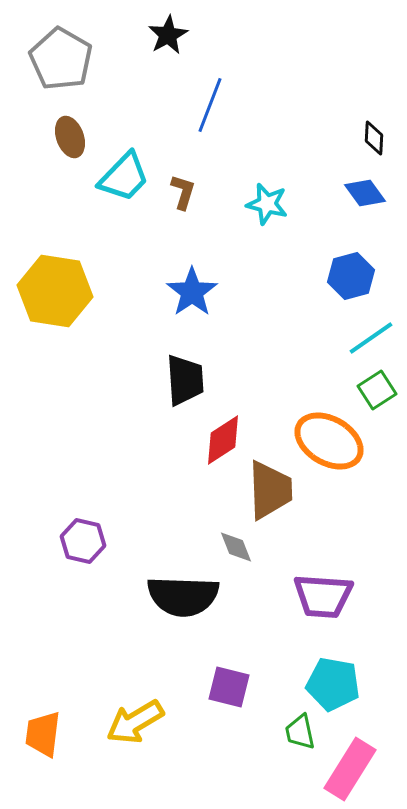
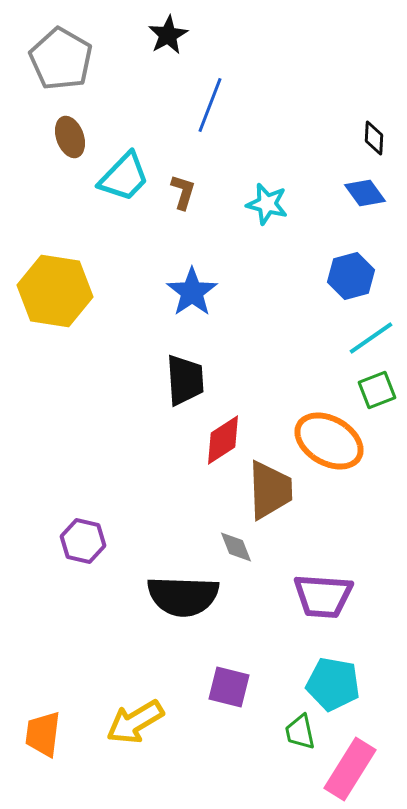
green square: rotated 12 degrees clockwise
